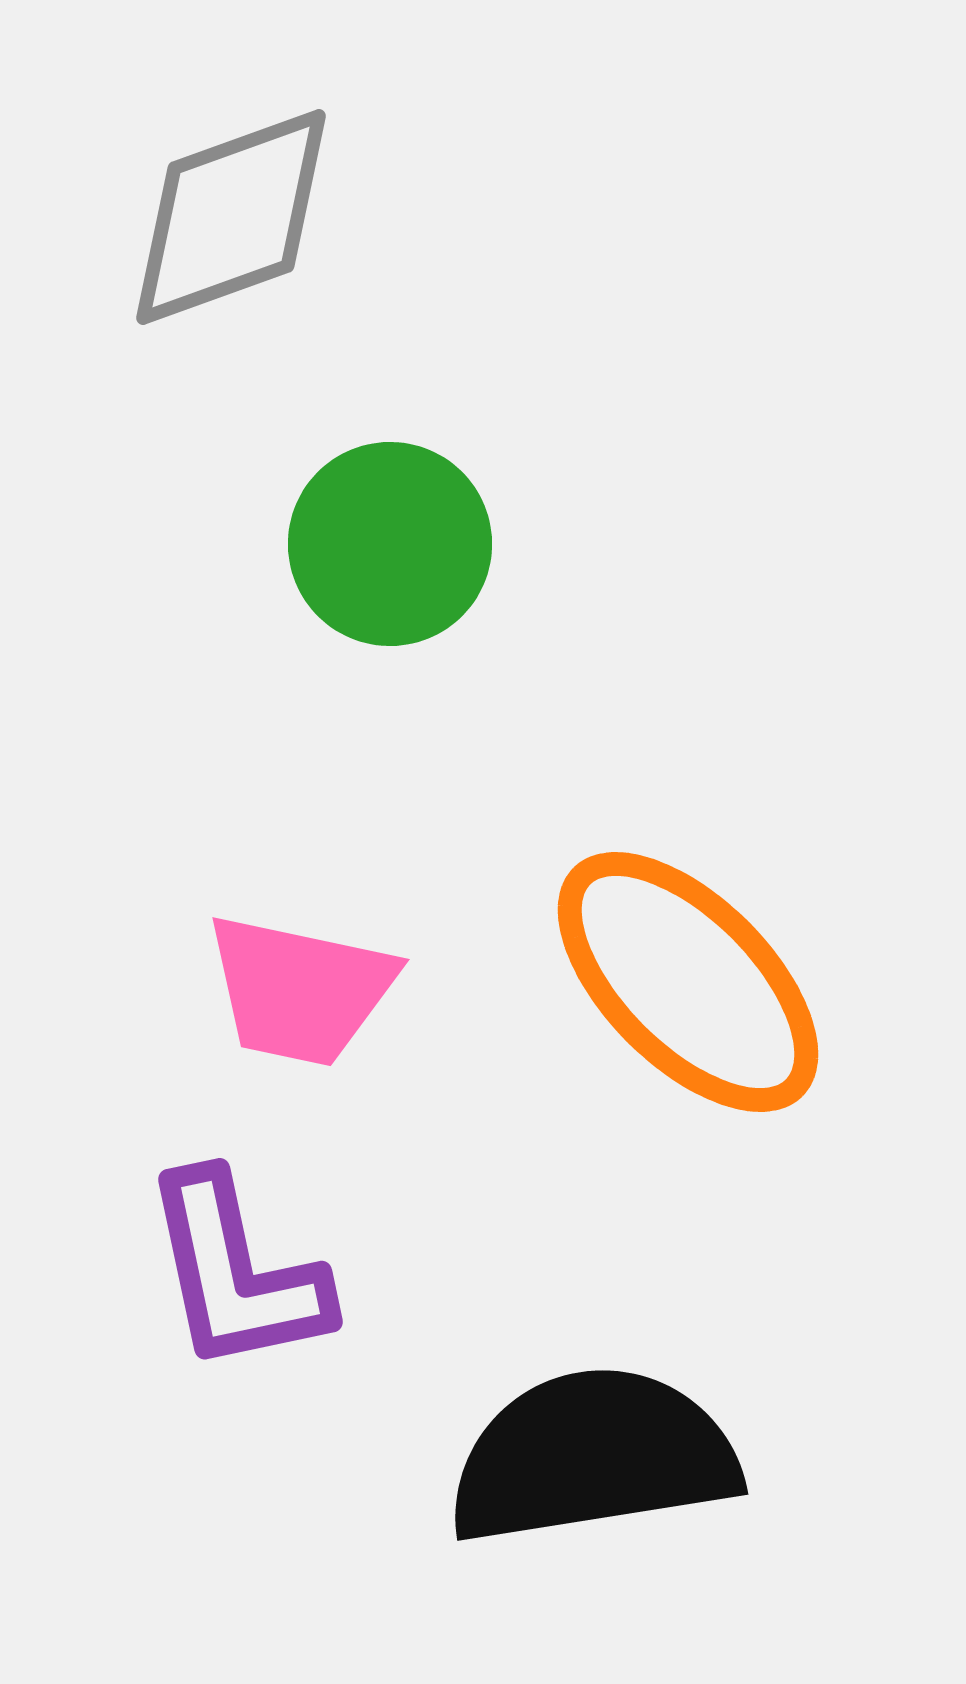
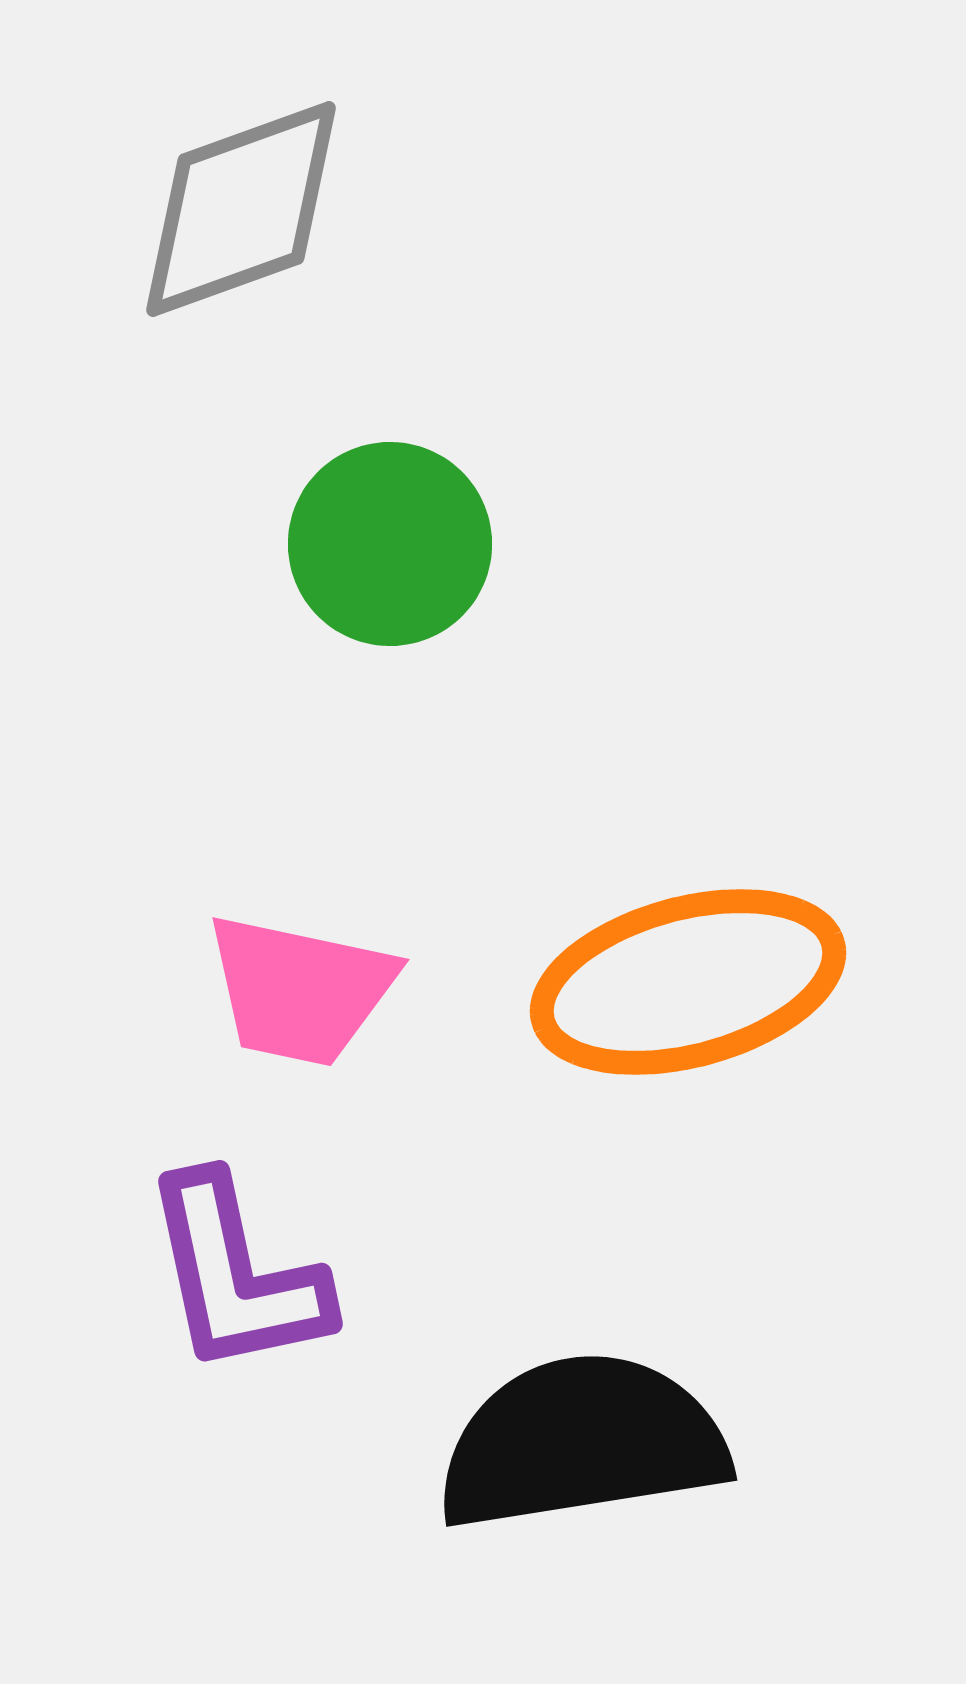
gray diamond: moved 10 px right, 8 px up
orange ellipse: rotated 60 degrees counterclockwise
purple L-shape: moved 2 px down
black semicircle: moved 11 px left, 14 px up
